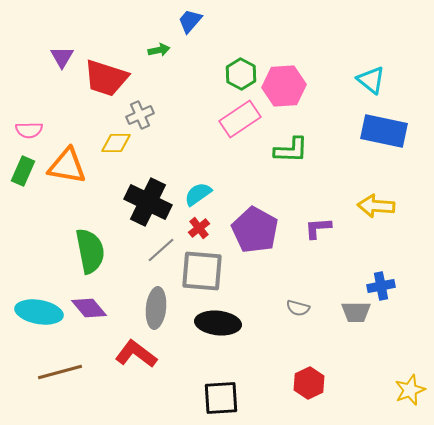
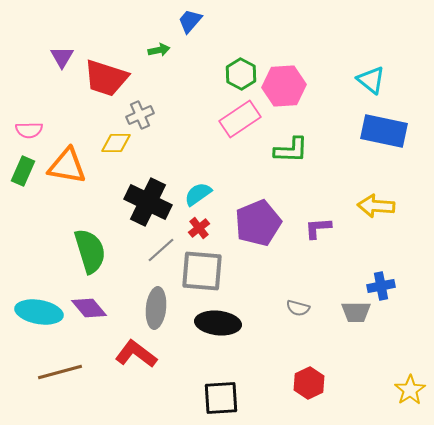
purple pentagon: moved 3 px right, 7 px up; rotated 21 degrees clockwise
green semicircle: rotated 6 degrees counterclockwise
yellow star: rotated 12 degrees counterclockwise
